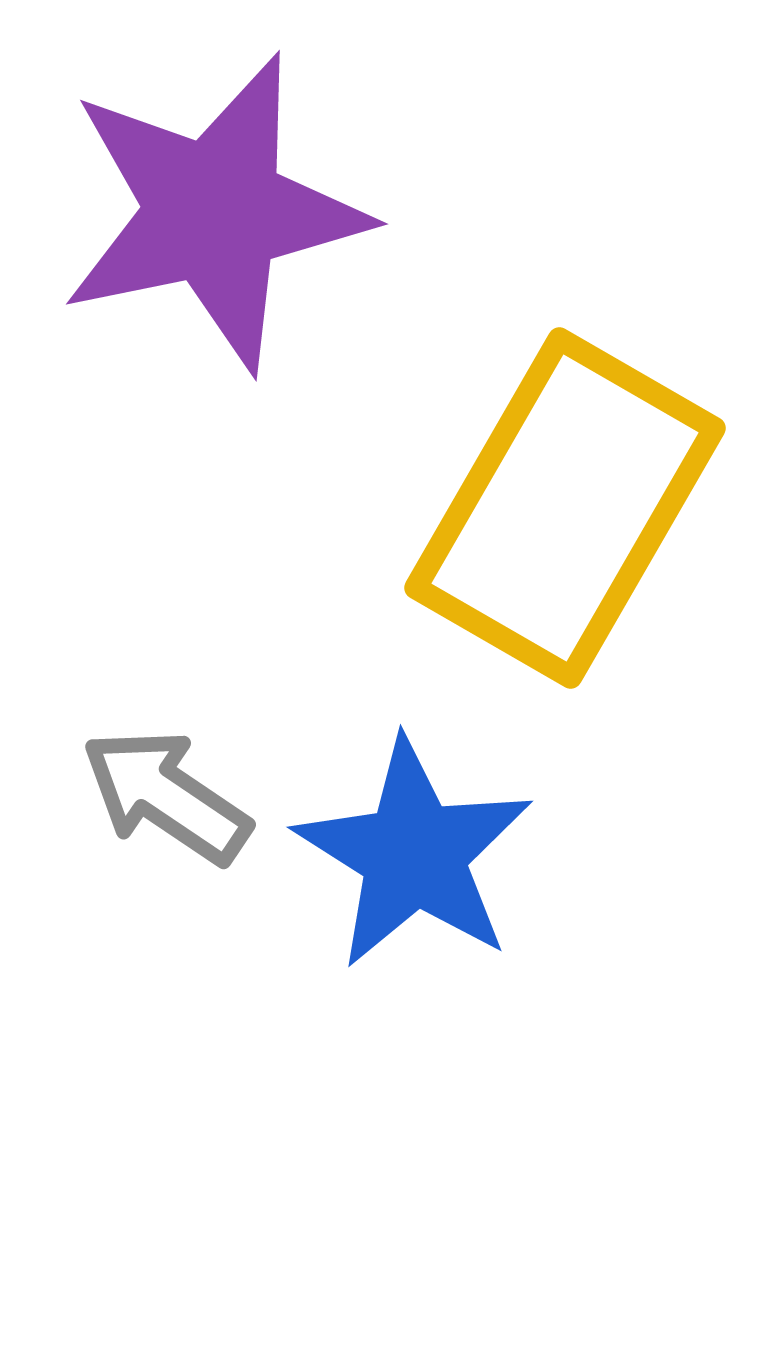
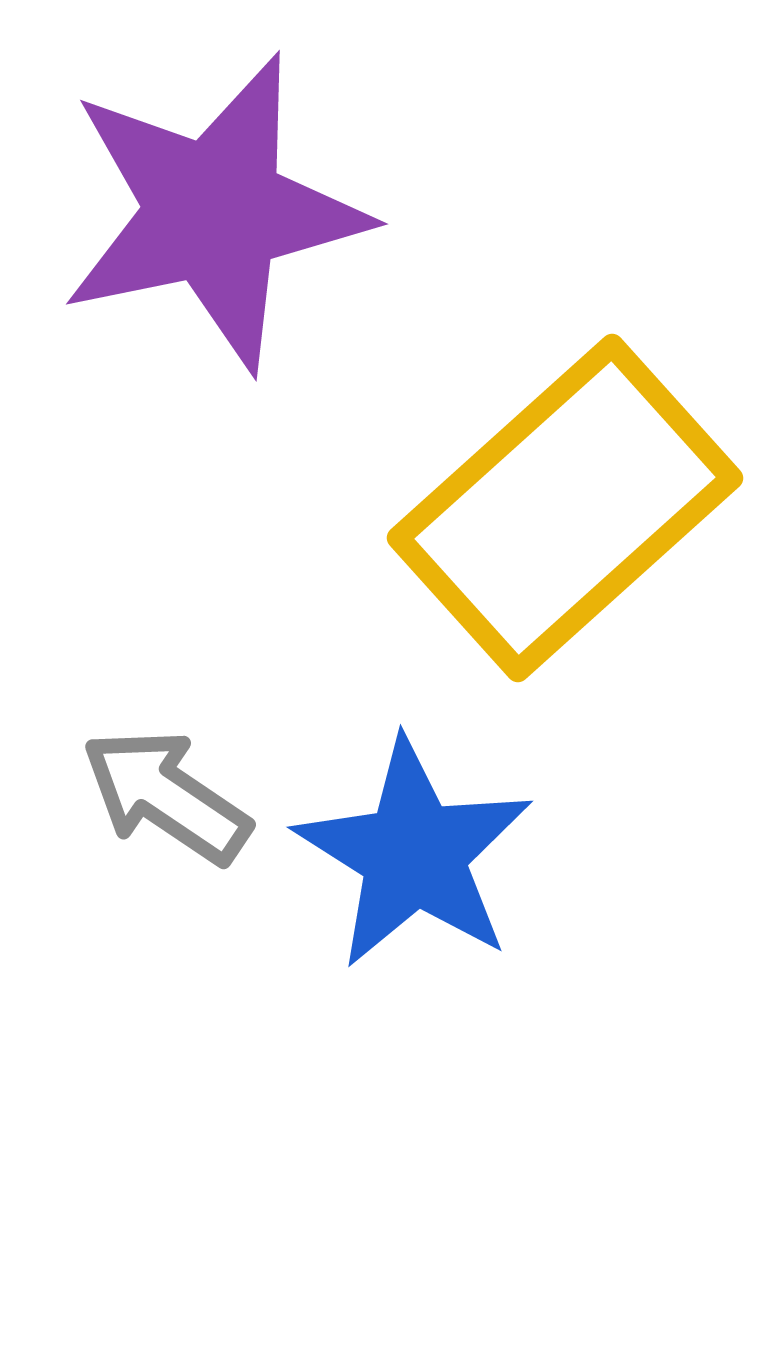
yellow rectangle: rotated 18 degrees clockwise
